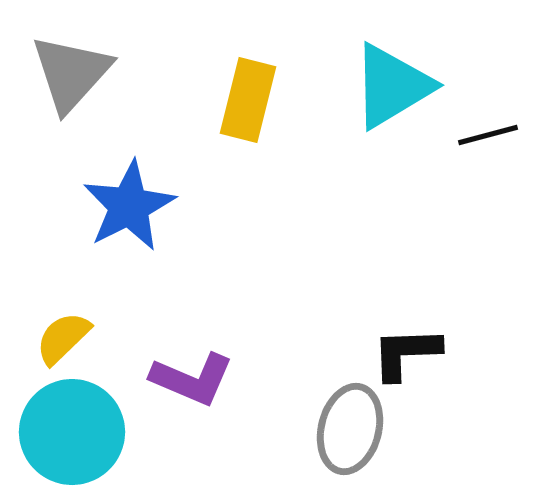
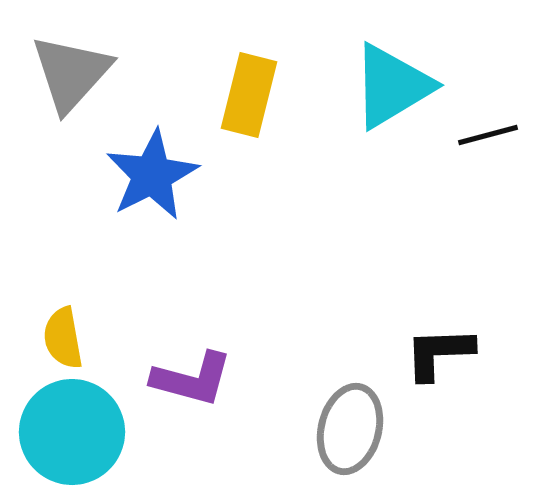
yellow rectangle: moved 1 px right, 5 px up
blue star: moved 23 px right, 31 px up
yellow semicircle: rotated 56 degrees counterclockwise
black L-shape: moved 33 px right
purple L-shape: rotated 8 degrees counterclockwise
